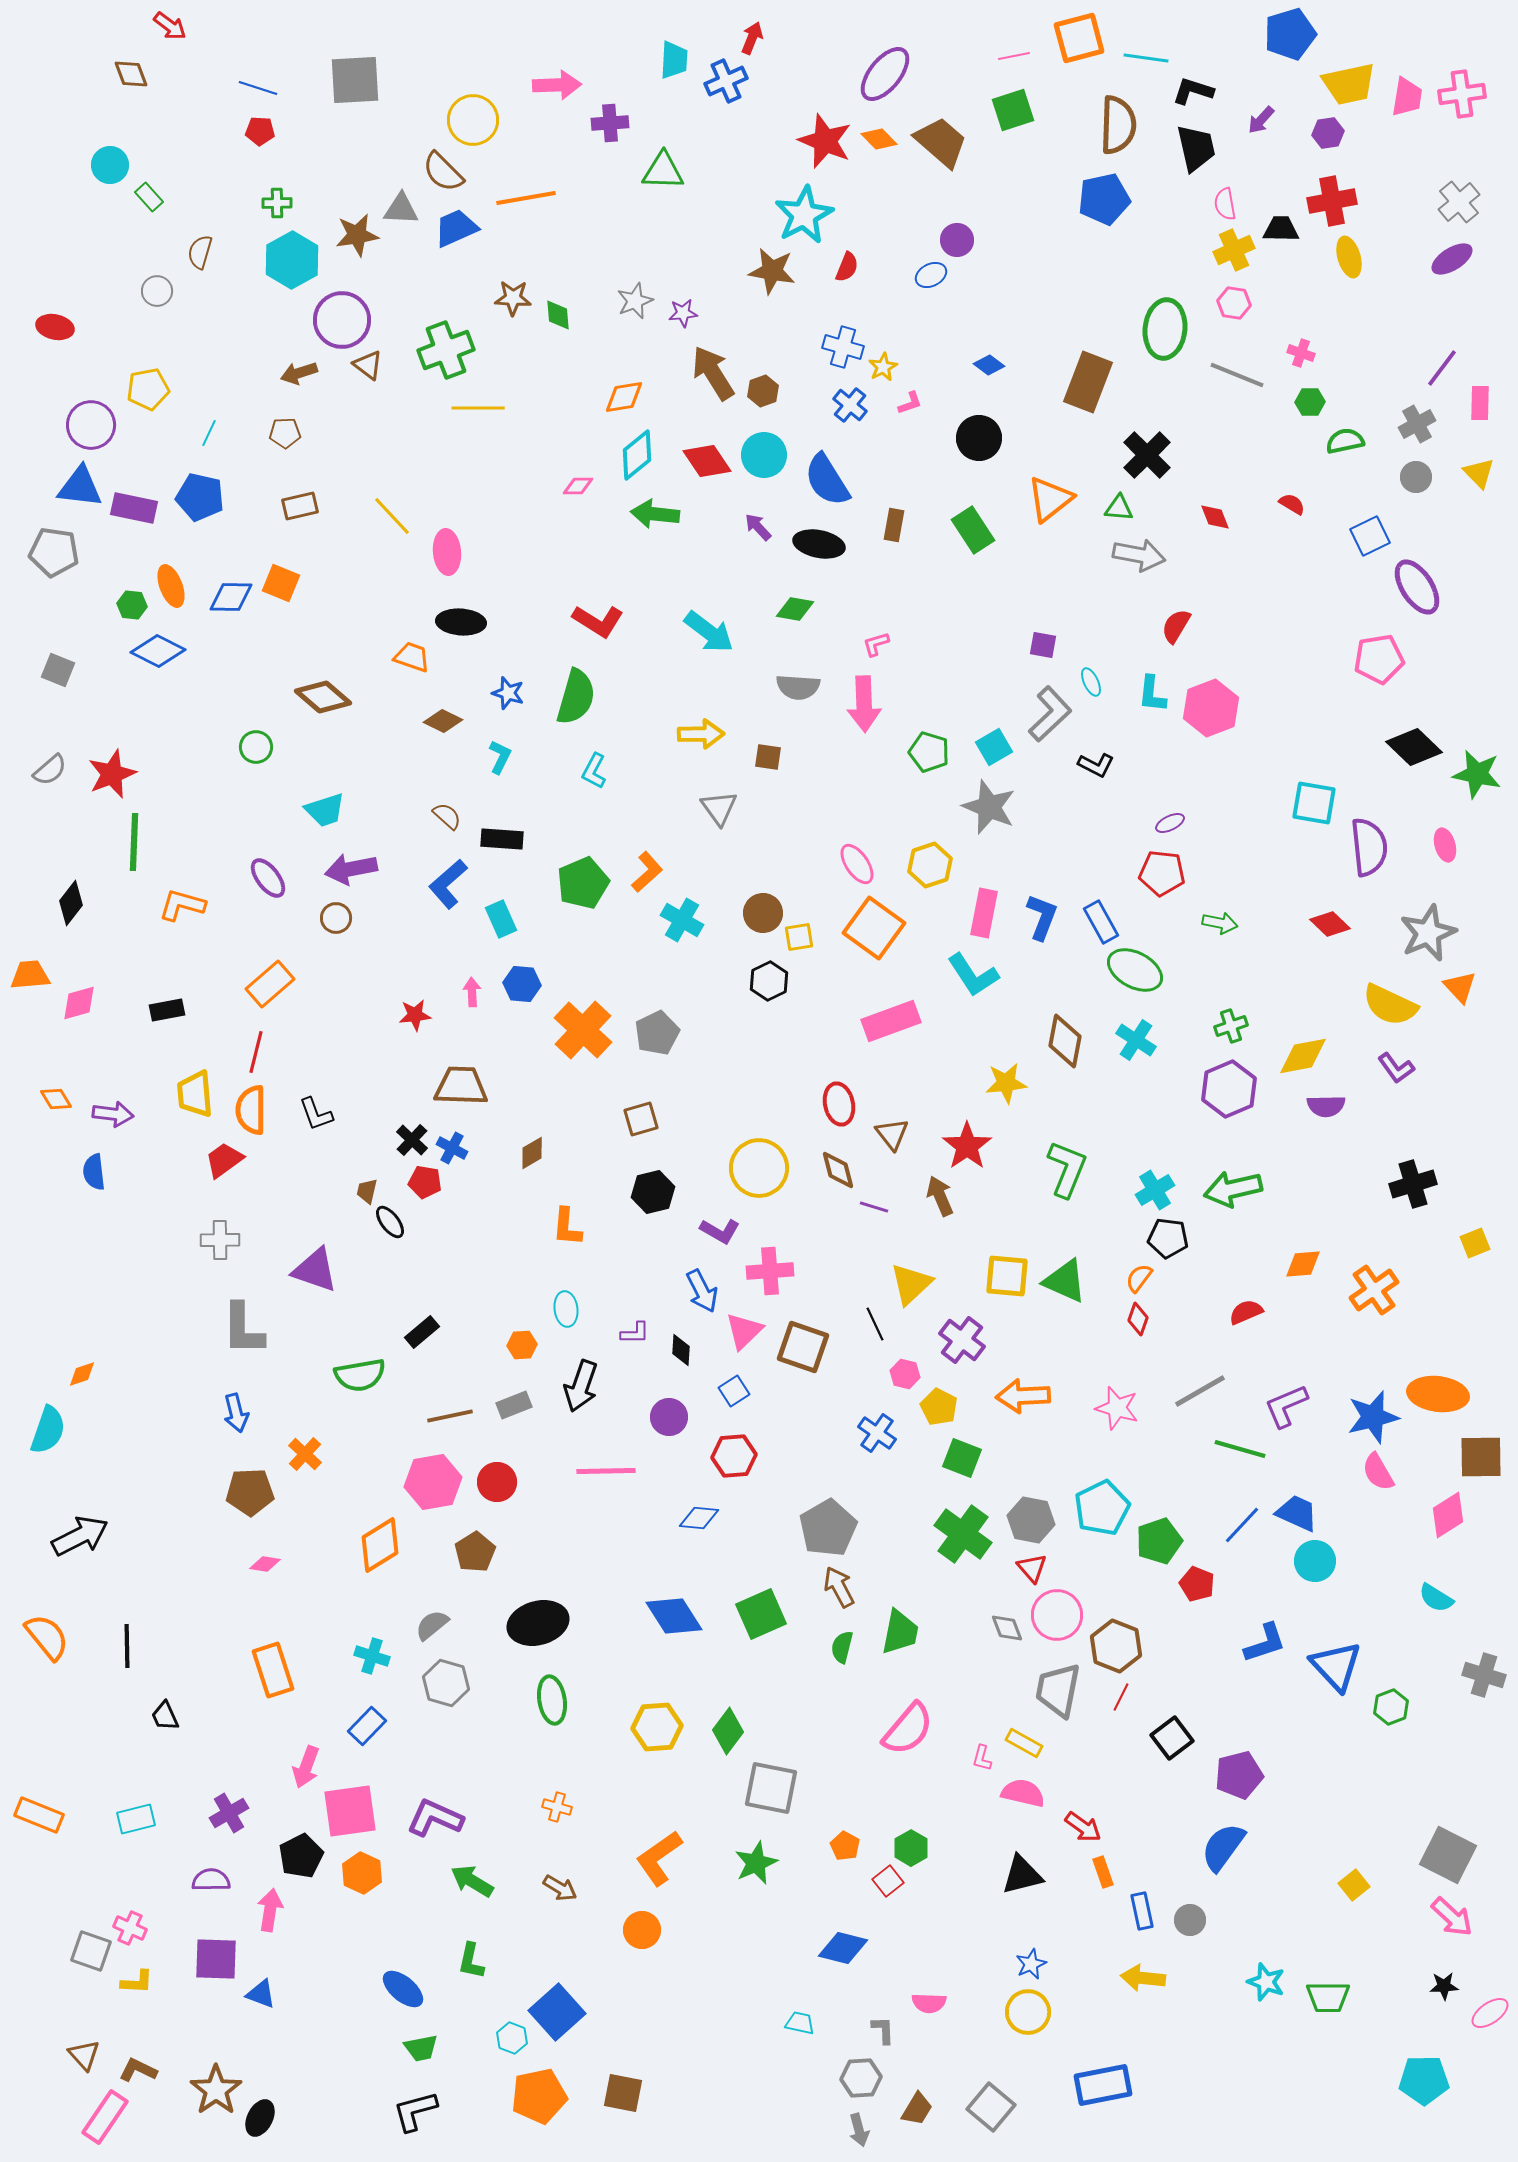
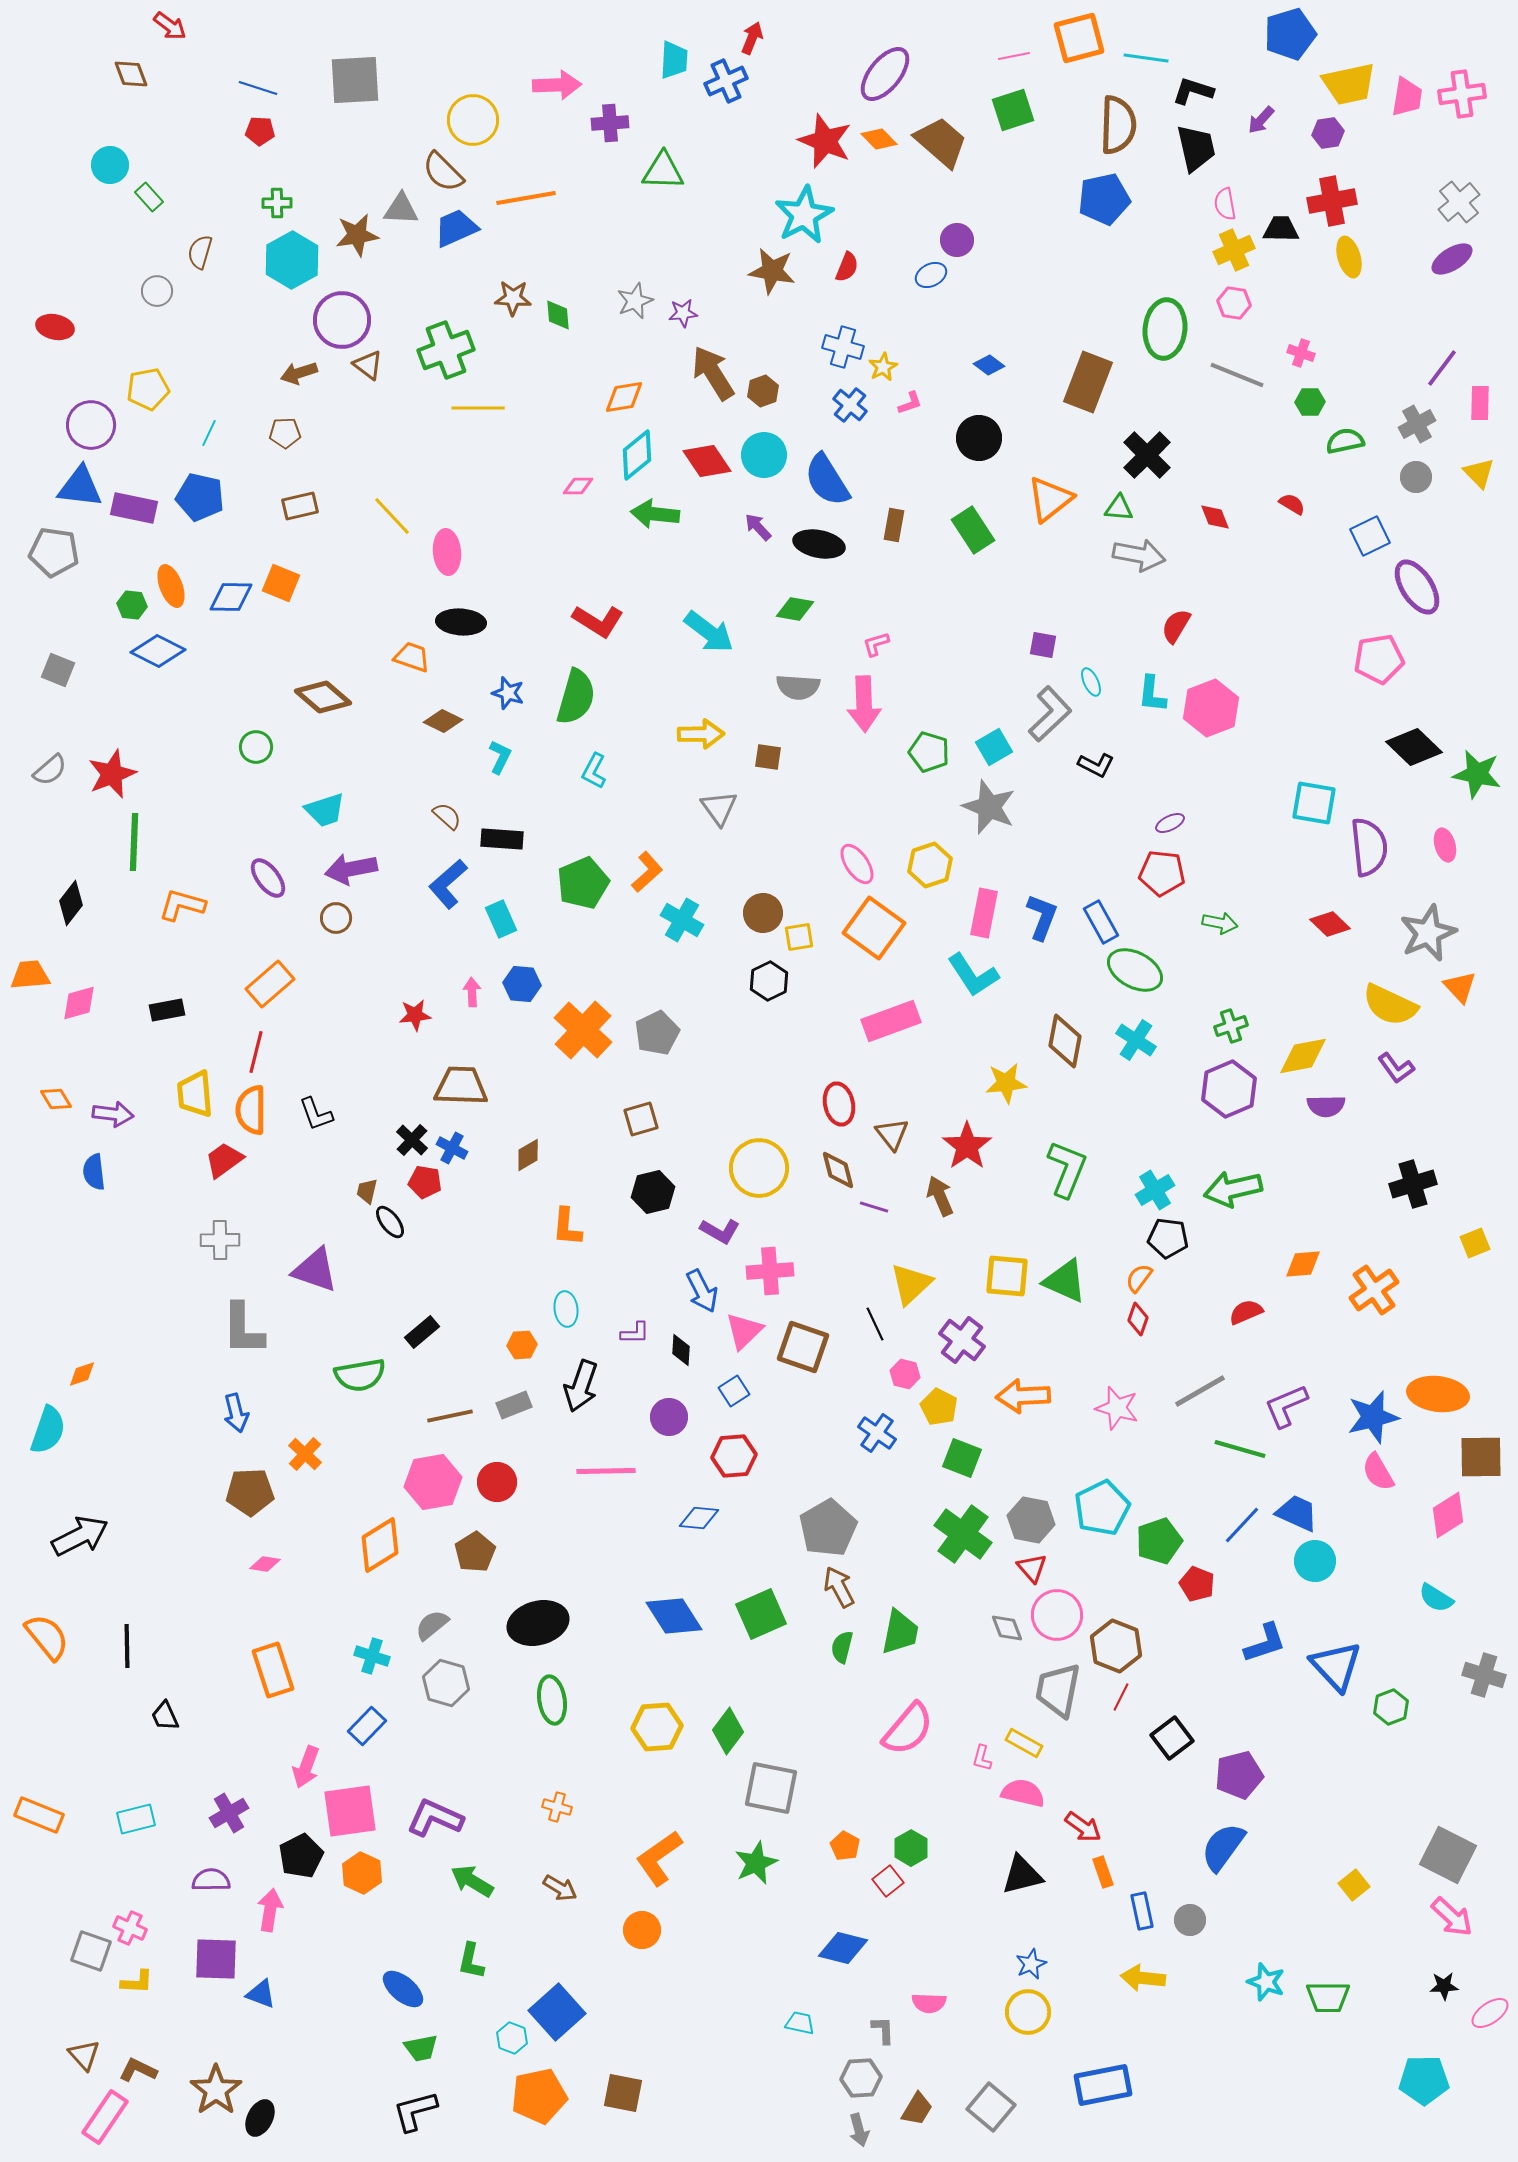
brown diamond at (532, 1153): moved 4 px left, 2 px down
